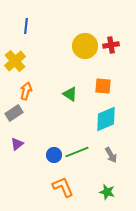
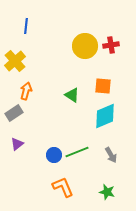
green triangle: moved 2 px right, 1 px down
cyan diamond: moved 1 px left, 3 px up
